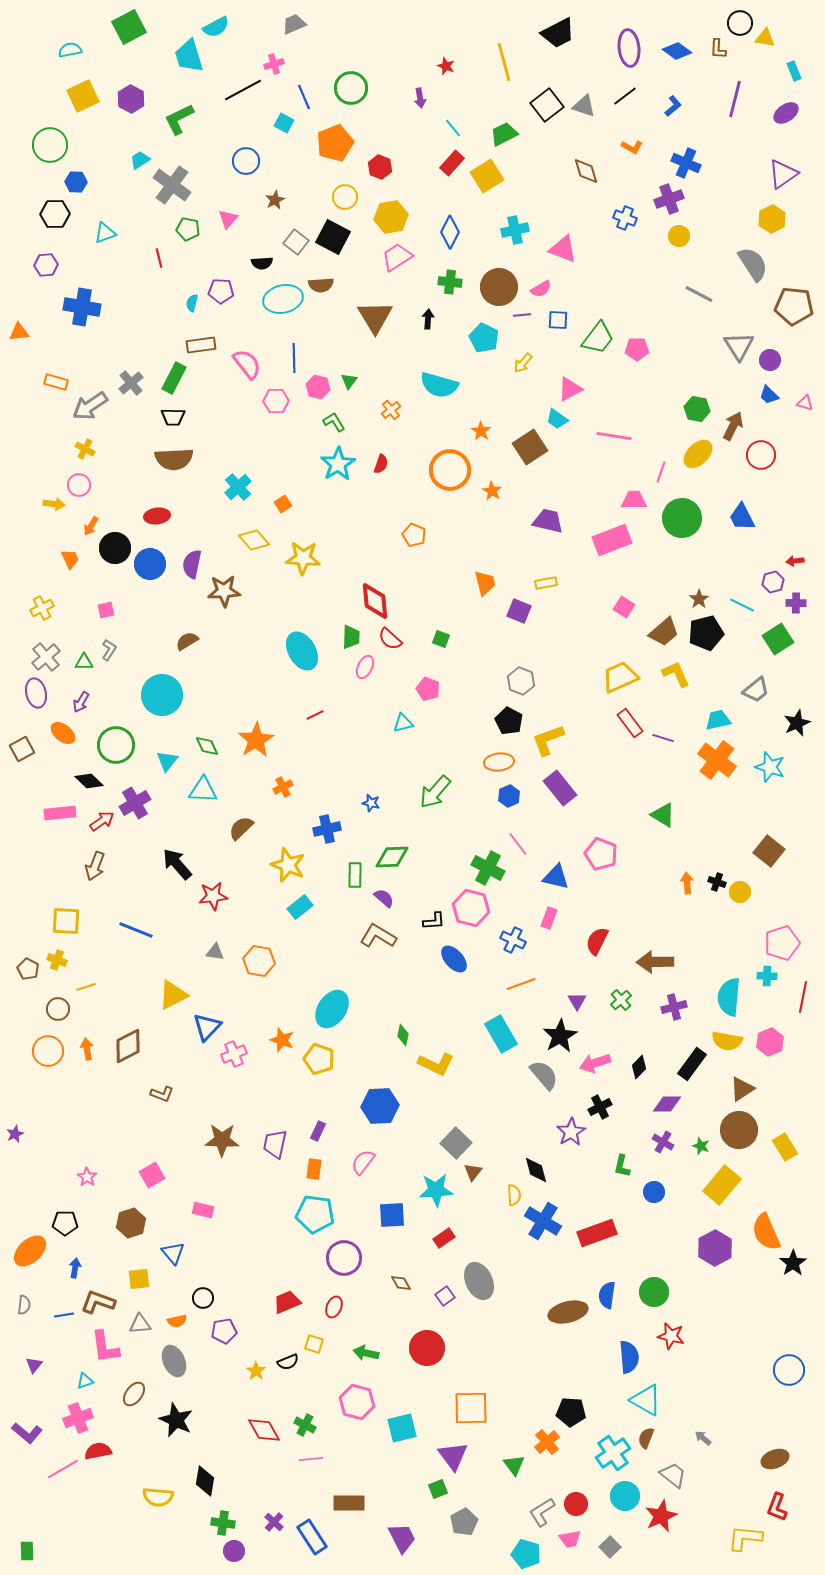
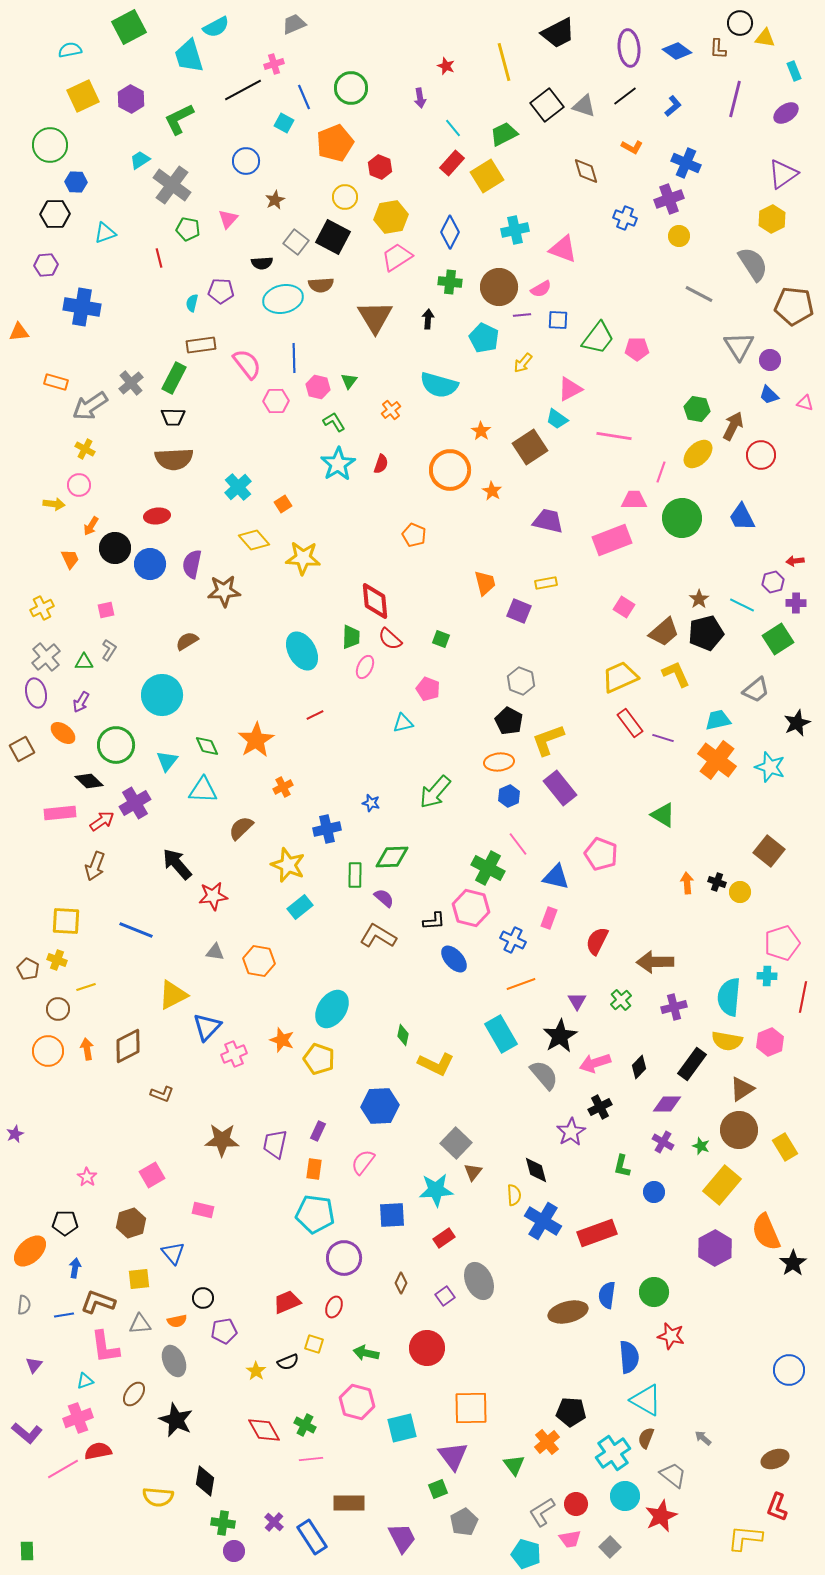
brown diamond at (401, 1283): rotated 55 degrees clockwise
